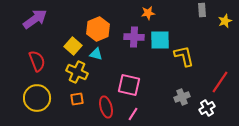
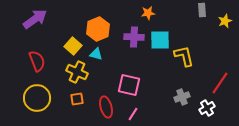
red line: moved 1 px down
